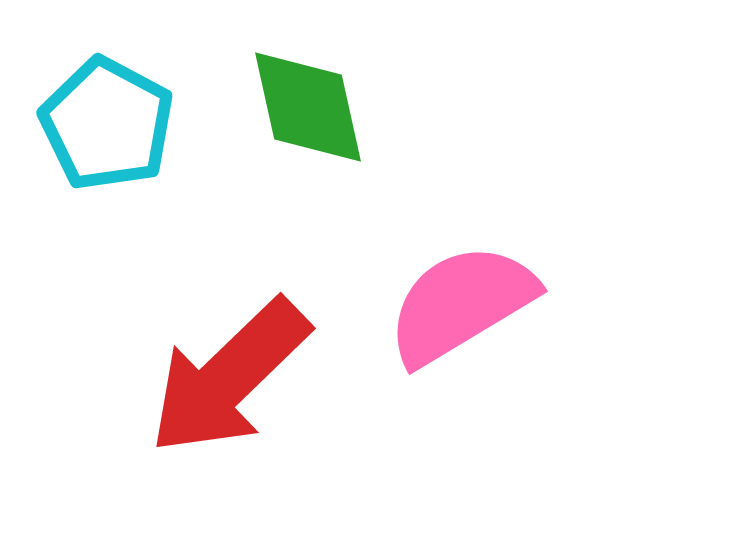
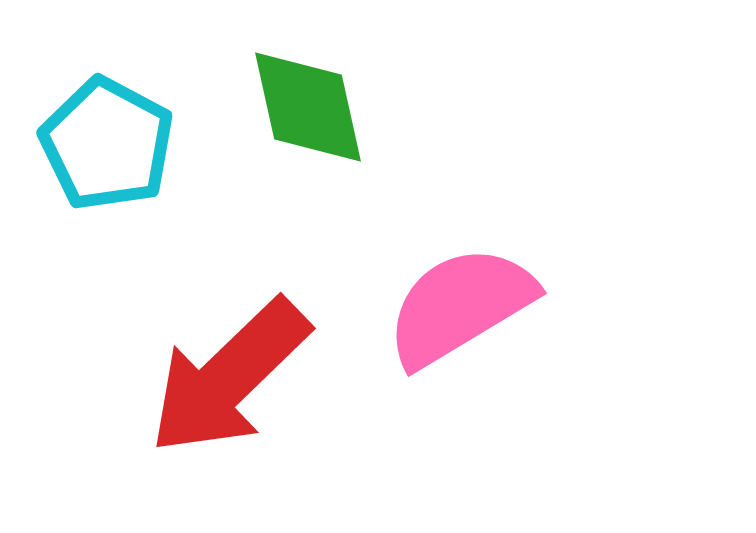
cyan pentagon: moved 20 px down
pink semicircle: moved 1 px left, 2 px down
